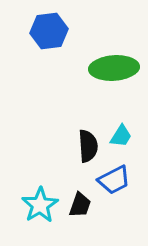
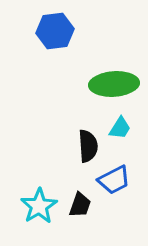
blue hexagon: moved 6 px right
green ellipse: moved 16 px down
cyan trapezoid: moved 1 px left, 8 px up
cyan star: moved 1 px left, 1 px down
